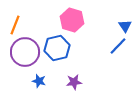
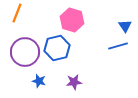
orange line: moved 2 px right, 12 px up
blue line: rotated 30 degrees clockwise
